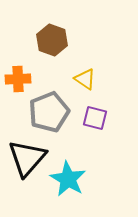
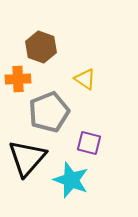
brown hexagon: moved 11 px left, 7 px down
purple square: moved 6 px left, 25 px down
cyan star: moved 3 px right, 1 px down; rotated 9 degrees counterclockwise
